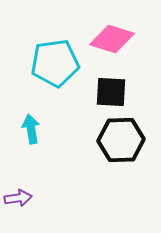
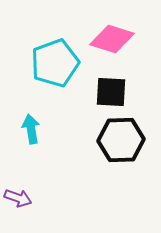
cyan pentagon: rotated 12 degrees counterclockwise
purple arrow: rotated 28 degrees clockwise
